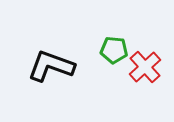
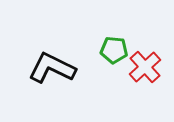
black L-shape: moved 1 px right, 2 px down; rotated 6 degrees clockwise
